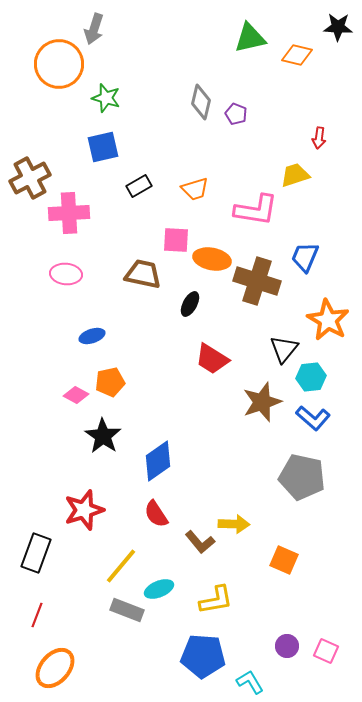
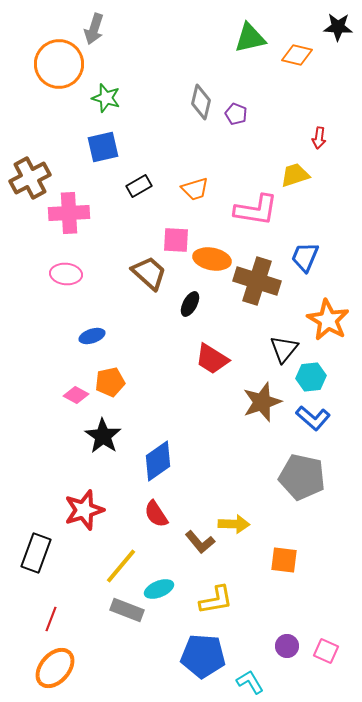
brown trapezoid at (143, 274): moved 6 px right, 1 px up; rotated 30 degrees clockwise
orange square at (284, 560): rotated 16 degrees counterclockwise
red line at (37, 615): moved 14 px right, 4 px down
